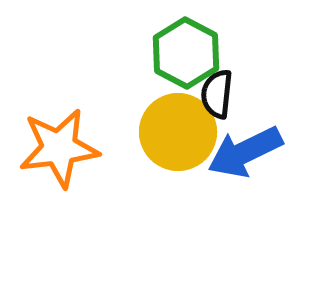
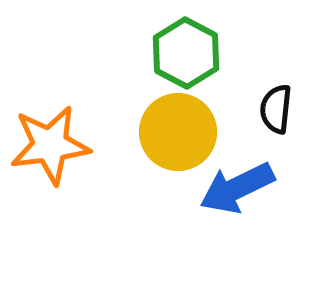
black semicircle: moved 59 px right, 15 px down
orange star: moved 9 px left, 3 px up
blue arrow: moved 8 px left, 36 px down
